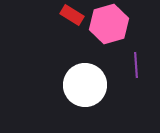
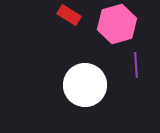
red rectangle: moved 3 px left
pink hexagon: moved 8 px right
